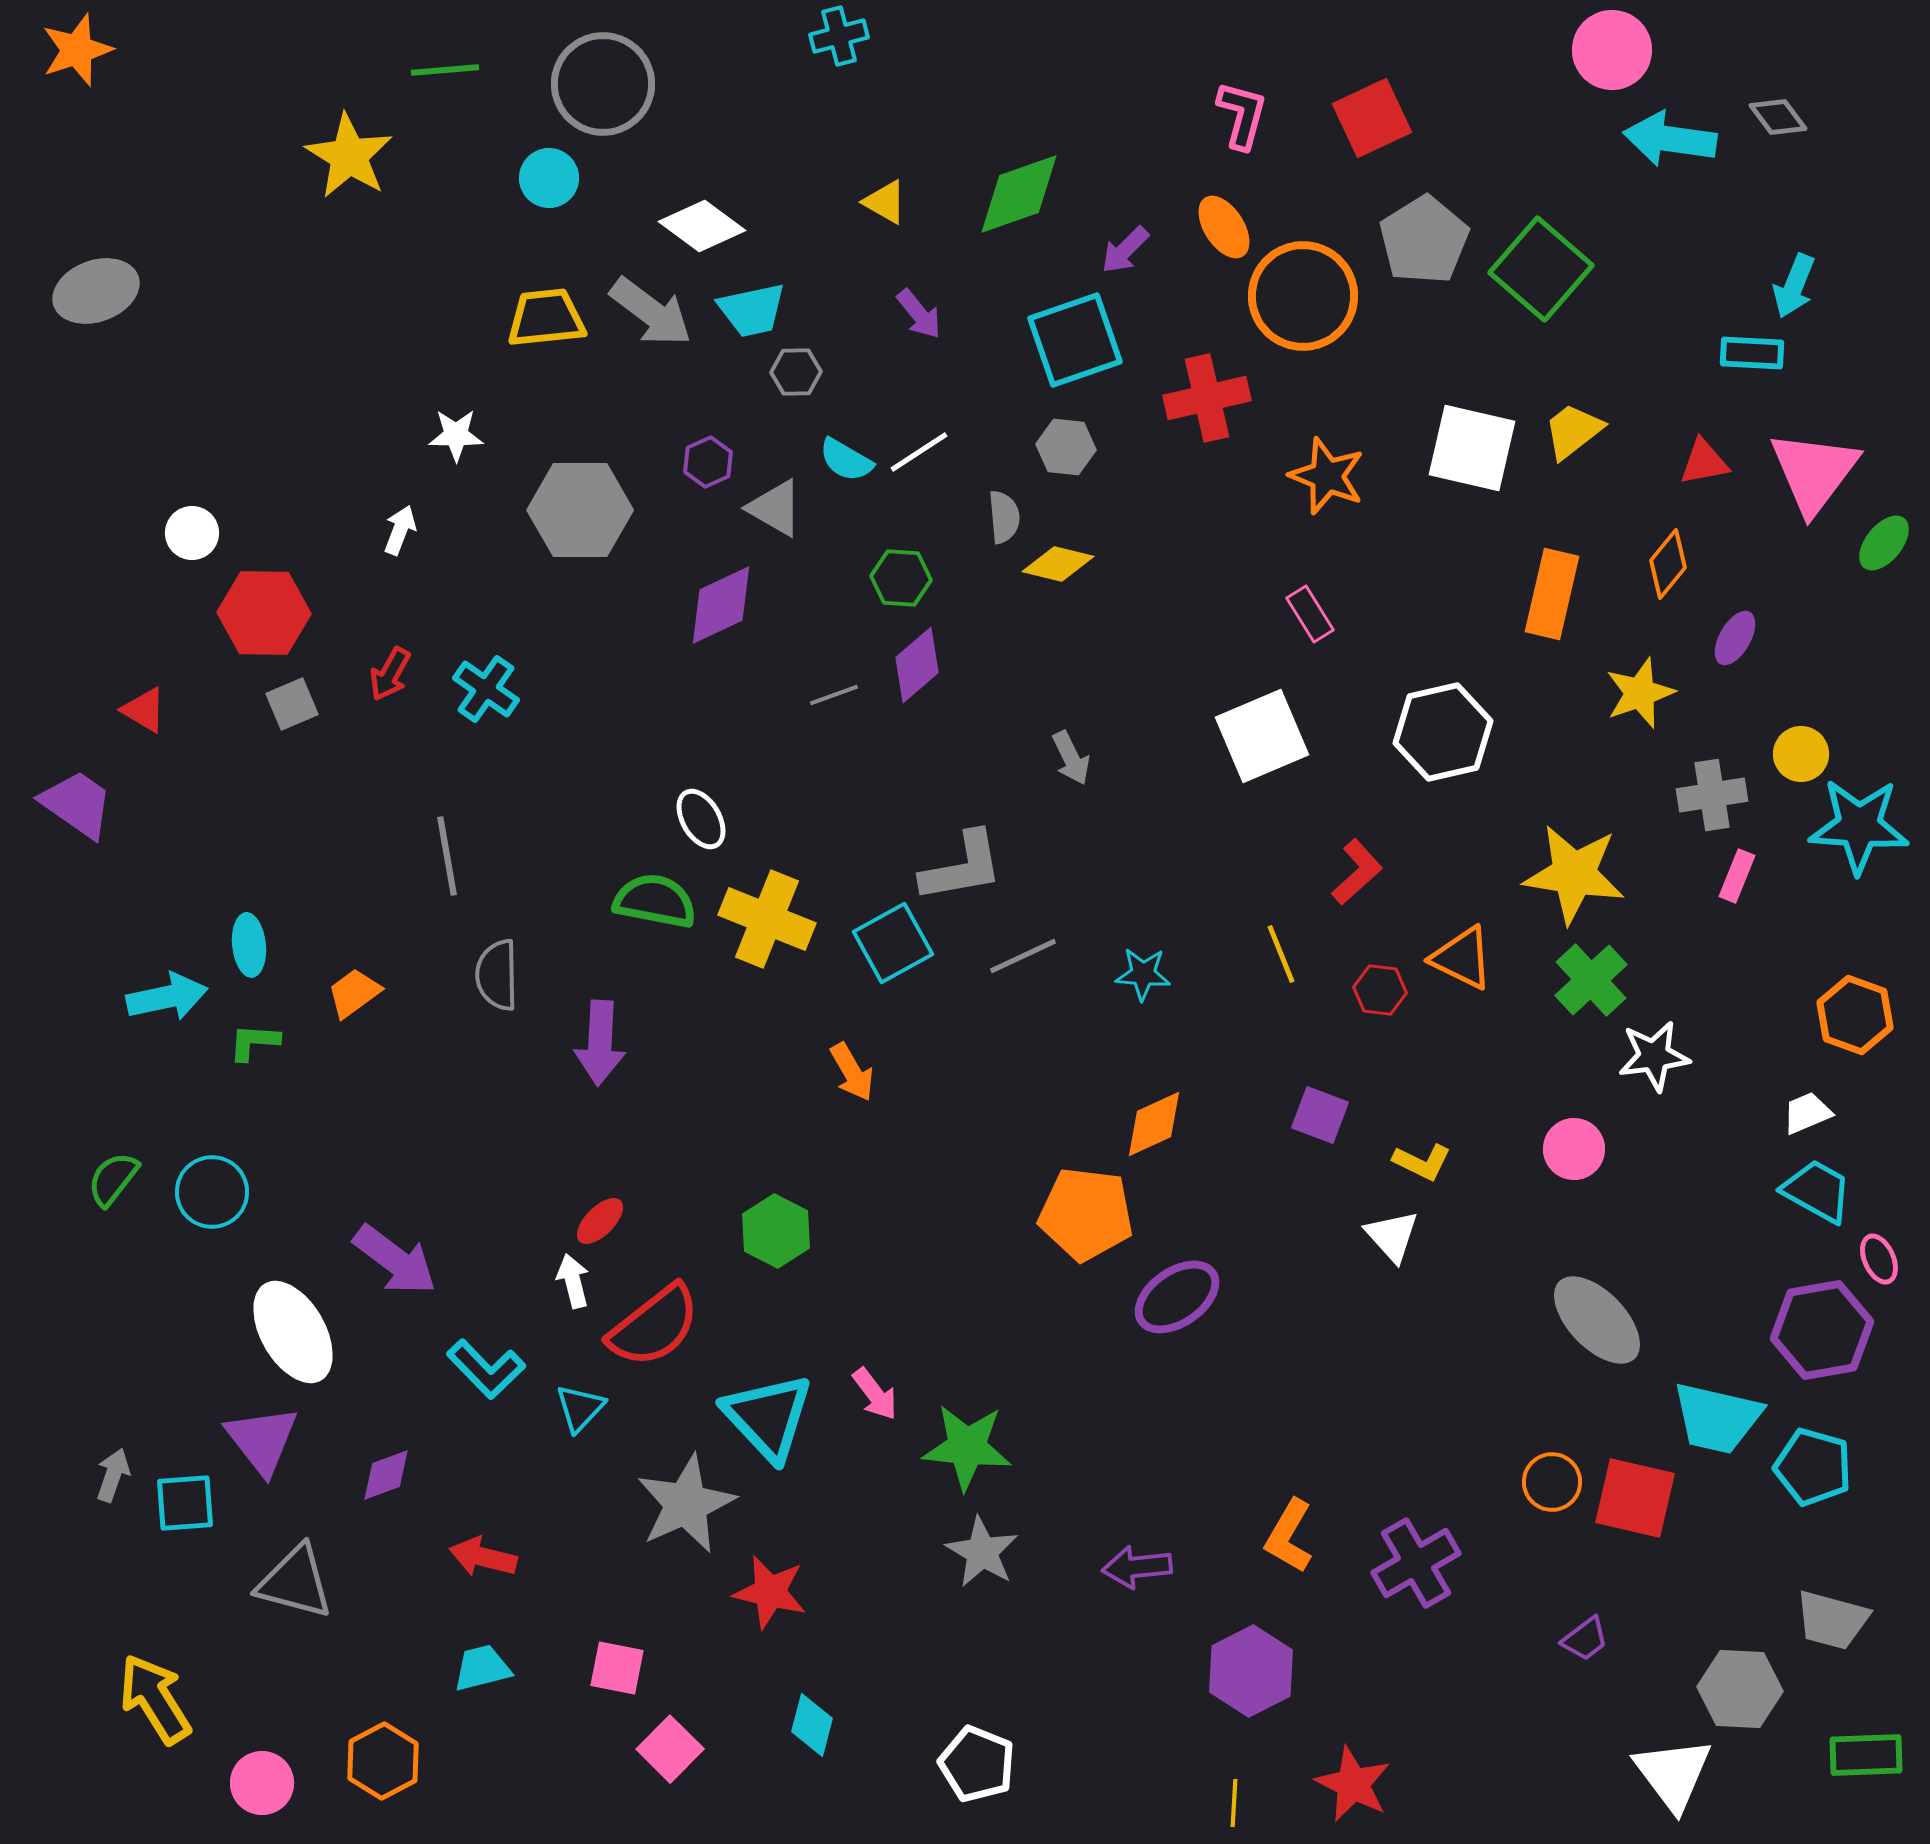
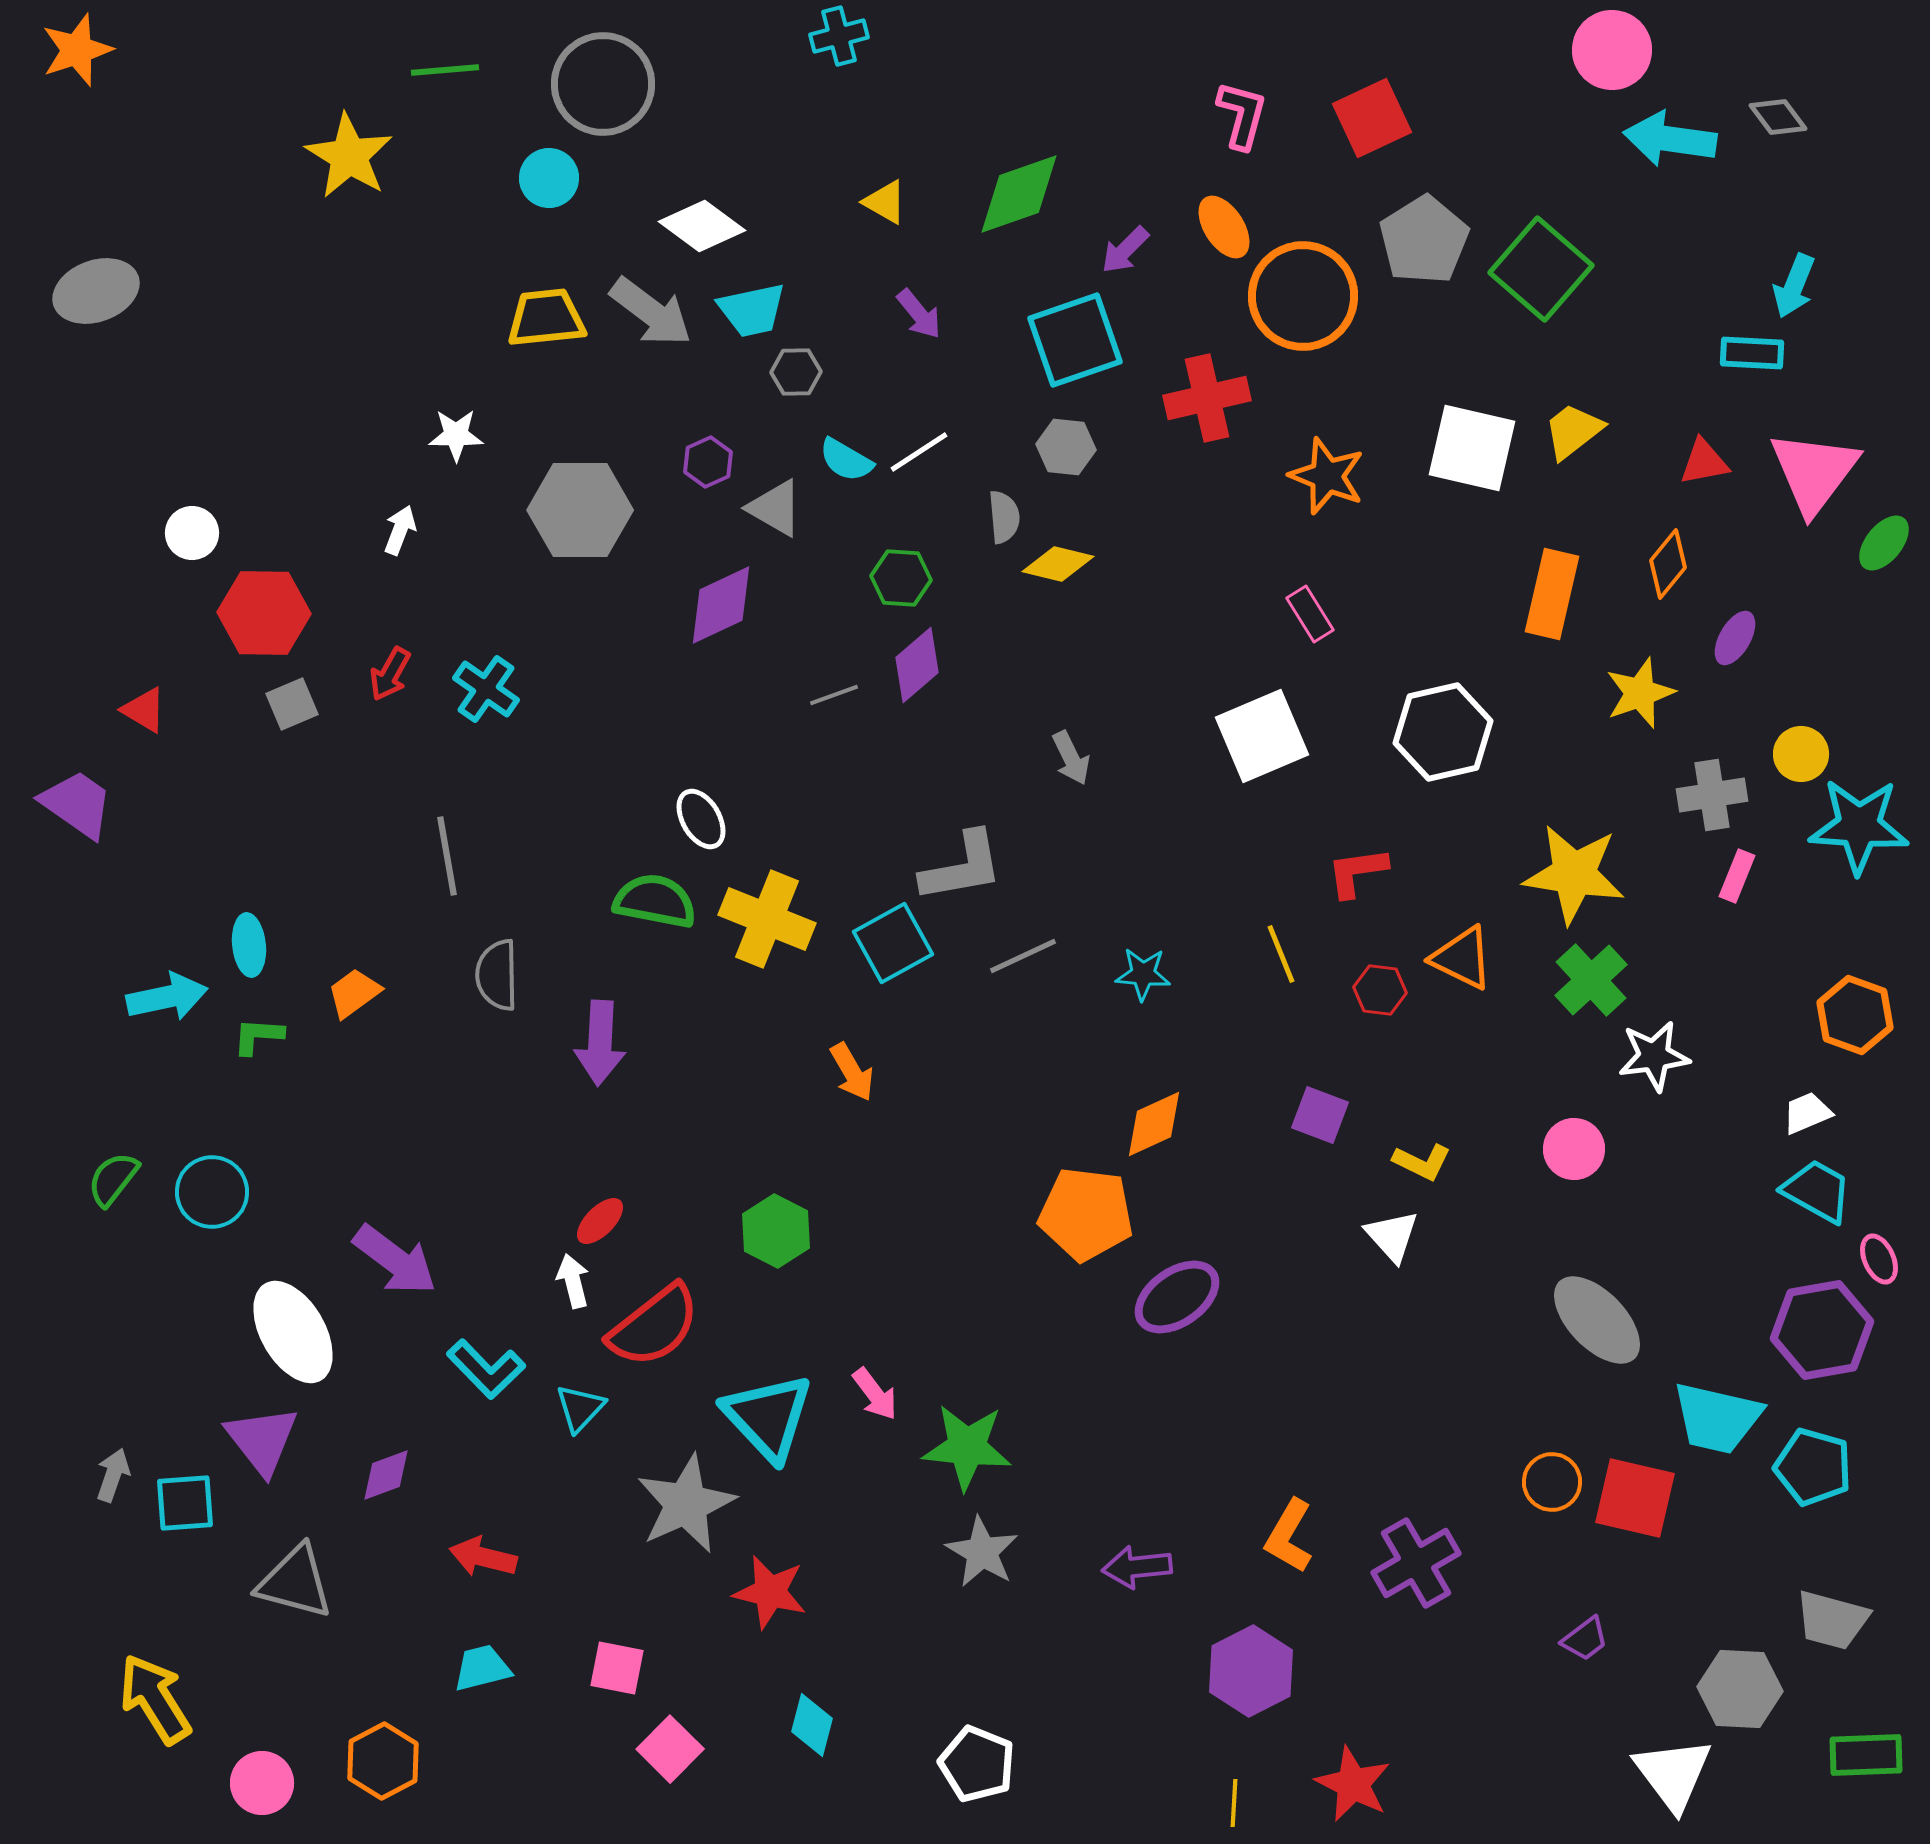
red L-shape at (1357, 872): rotated 146 degrees counterclockwise
green L-shape at (254, 1042): moved 4 px right, 6 px up
